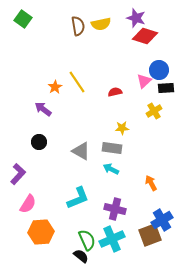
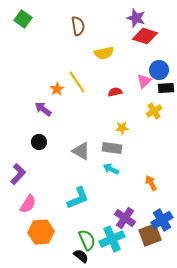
yellow semicircle: moved 3 px right, 29 px down
orange star: moved 2 px right, 2 px down
purple cross: moved 10 px right, 9 px down; rotated 20 degrees clockwise
